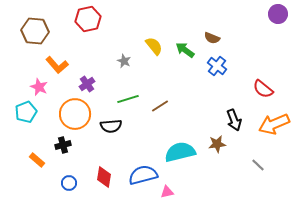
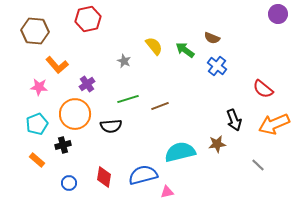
pink star: rotated 18 degrees counterclockwise
brown line: rotated 12 degrees clockwise
cyan pentagon: moved 11 px right, 12 px down
